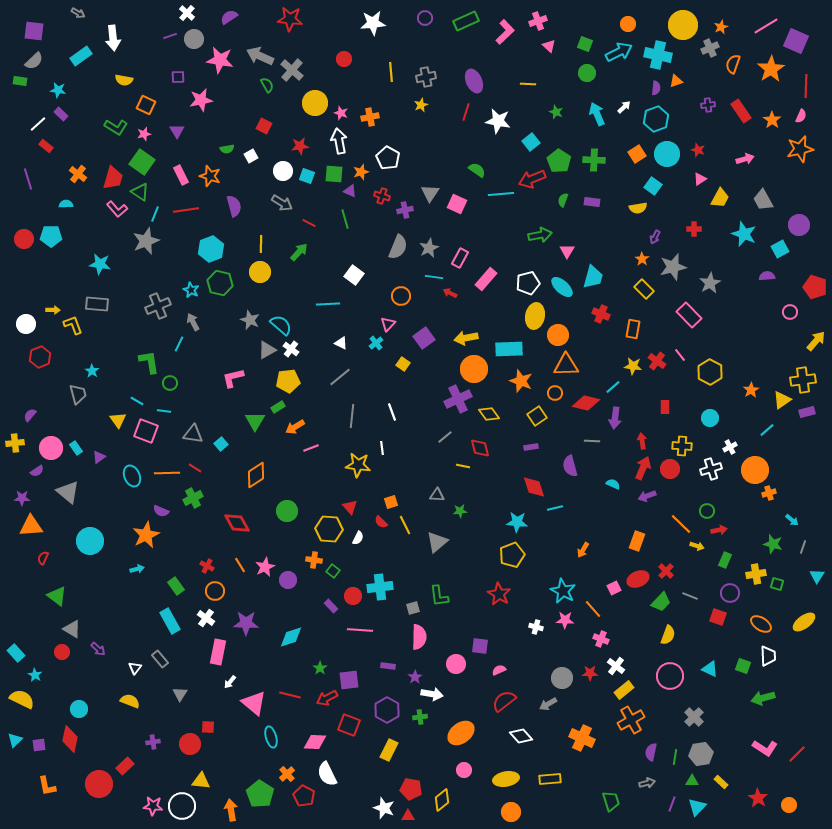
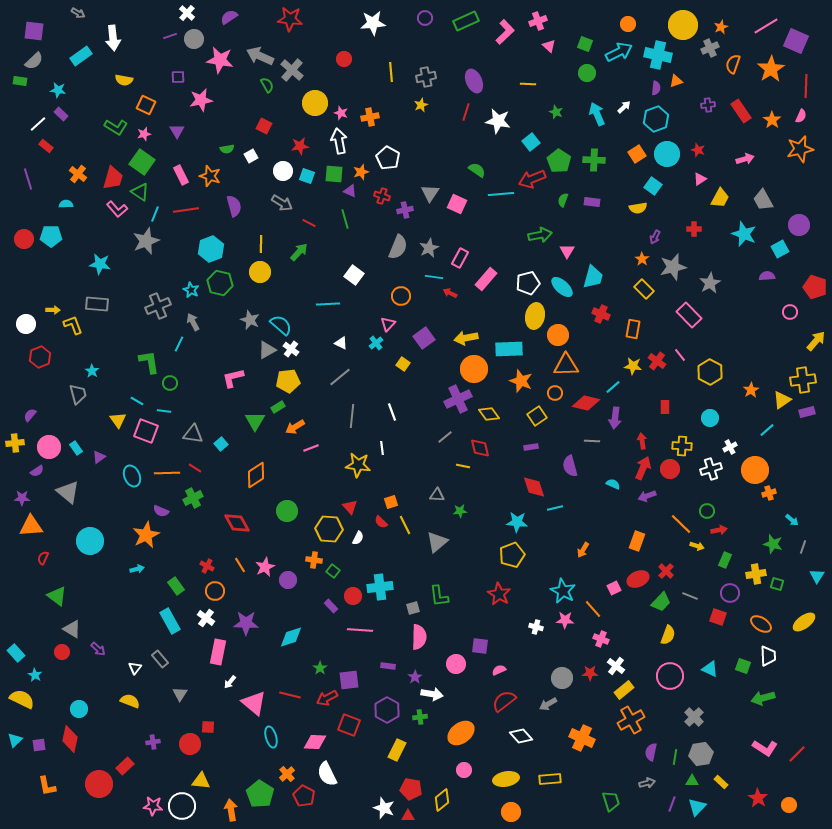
pink circle at (51, 448): moved 2 px left, 1 px up
yellow rectangle at (389, 750): moved 8 px right
